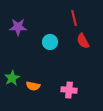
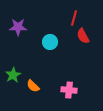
red line: rotated 28 degrees clockwise
red semicircle: moved 5 px up
green star: moved 1 px right, 3 px up
orange semicircle: rotated 32 degrees clockwise
